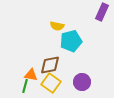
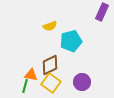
yellow semicircle: moved 7 px left; rotated 32 degrees counterclockwise
brown diamond: rotated 15 degrees counterclockwise
